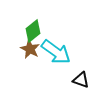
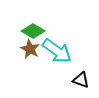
green diamond: rotated 70 degrees clockwise
cyan arrow: moved 1 px right, 1 px up
